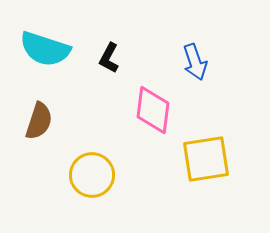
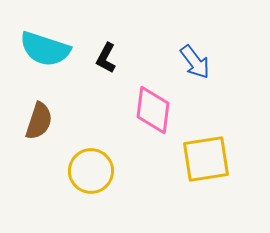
black L-shape: moved 3 px left
blue arrow: rotated 18 degrees counterclockwise
yellow circle: moved 1 px left, 4 px up
